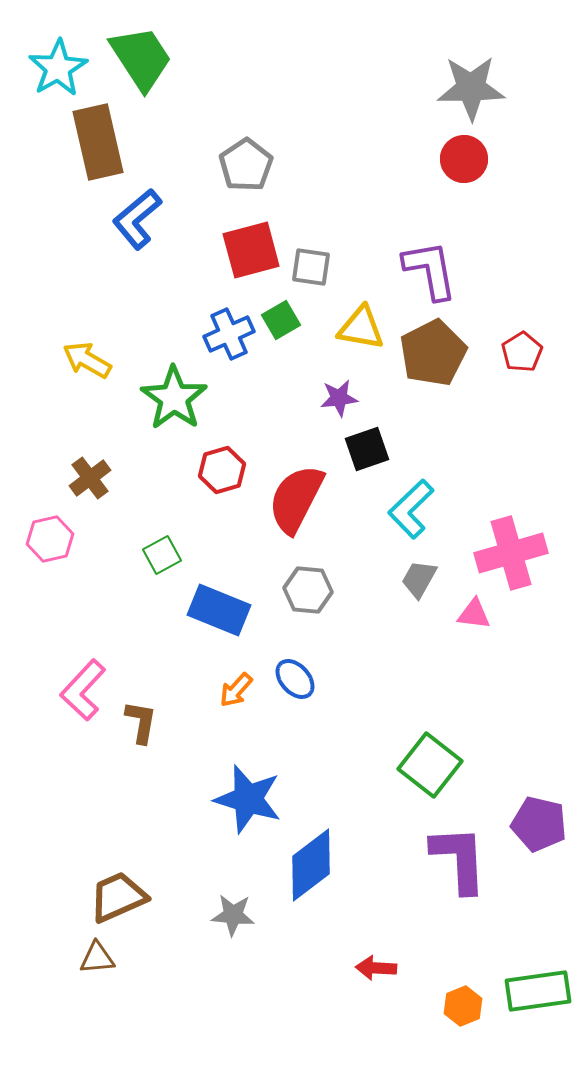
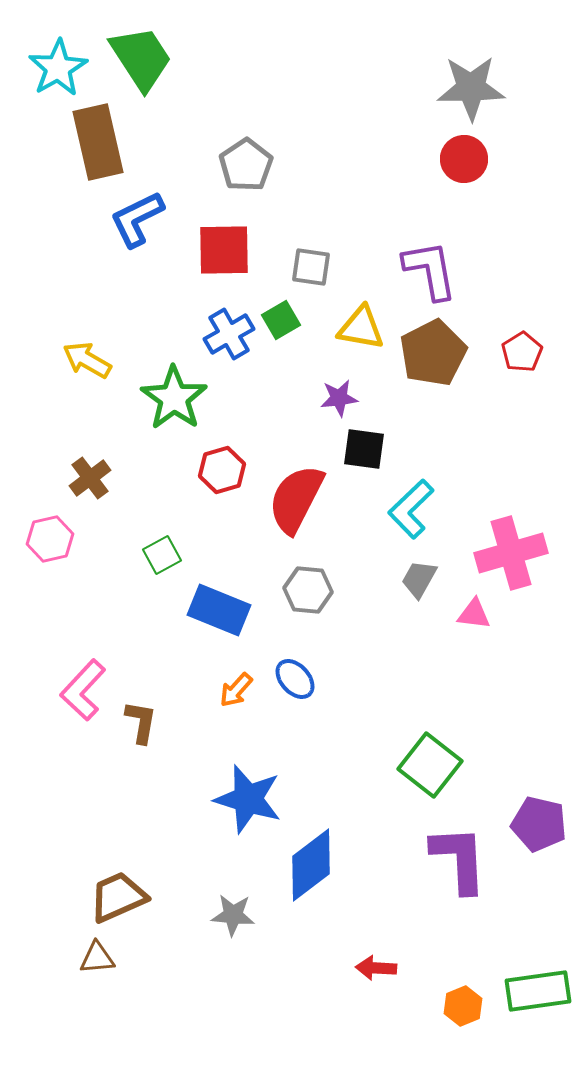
blue L-shape at (137, 219): rotated 14 degrees clockwise
red square at (251, 250): moved 27 px left; rotated 14 degrees clockwise
blue cross at (229, 334): rotated 6 degrees counterclockwise
black square at (367, 449): moved 3 px left; rotated 27 degrees clockwise
